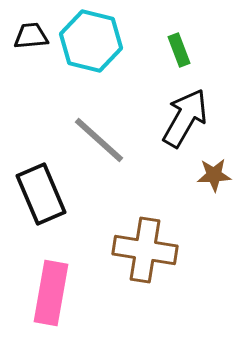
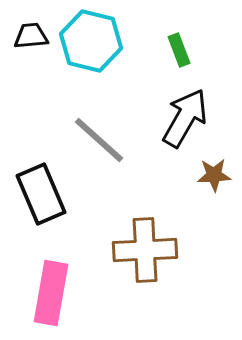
brown cross: rotated 12 degrees counterclockwise
